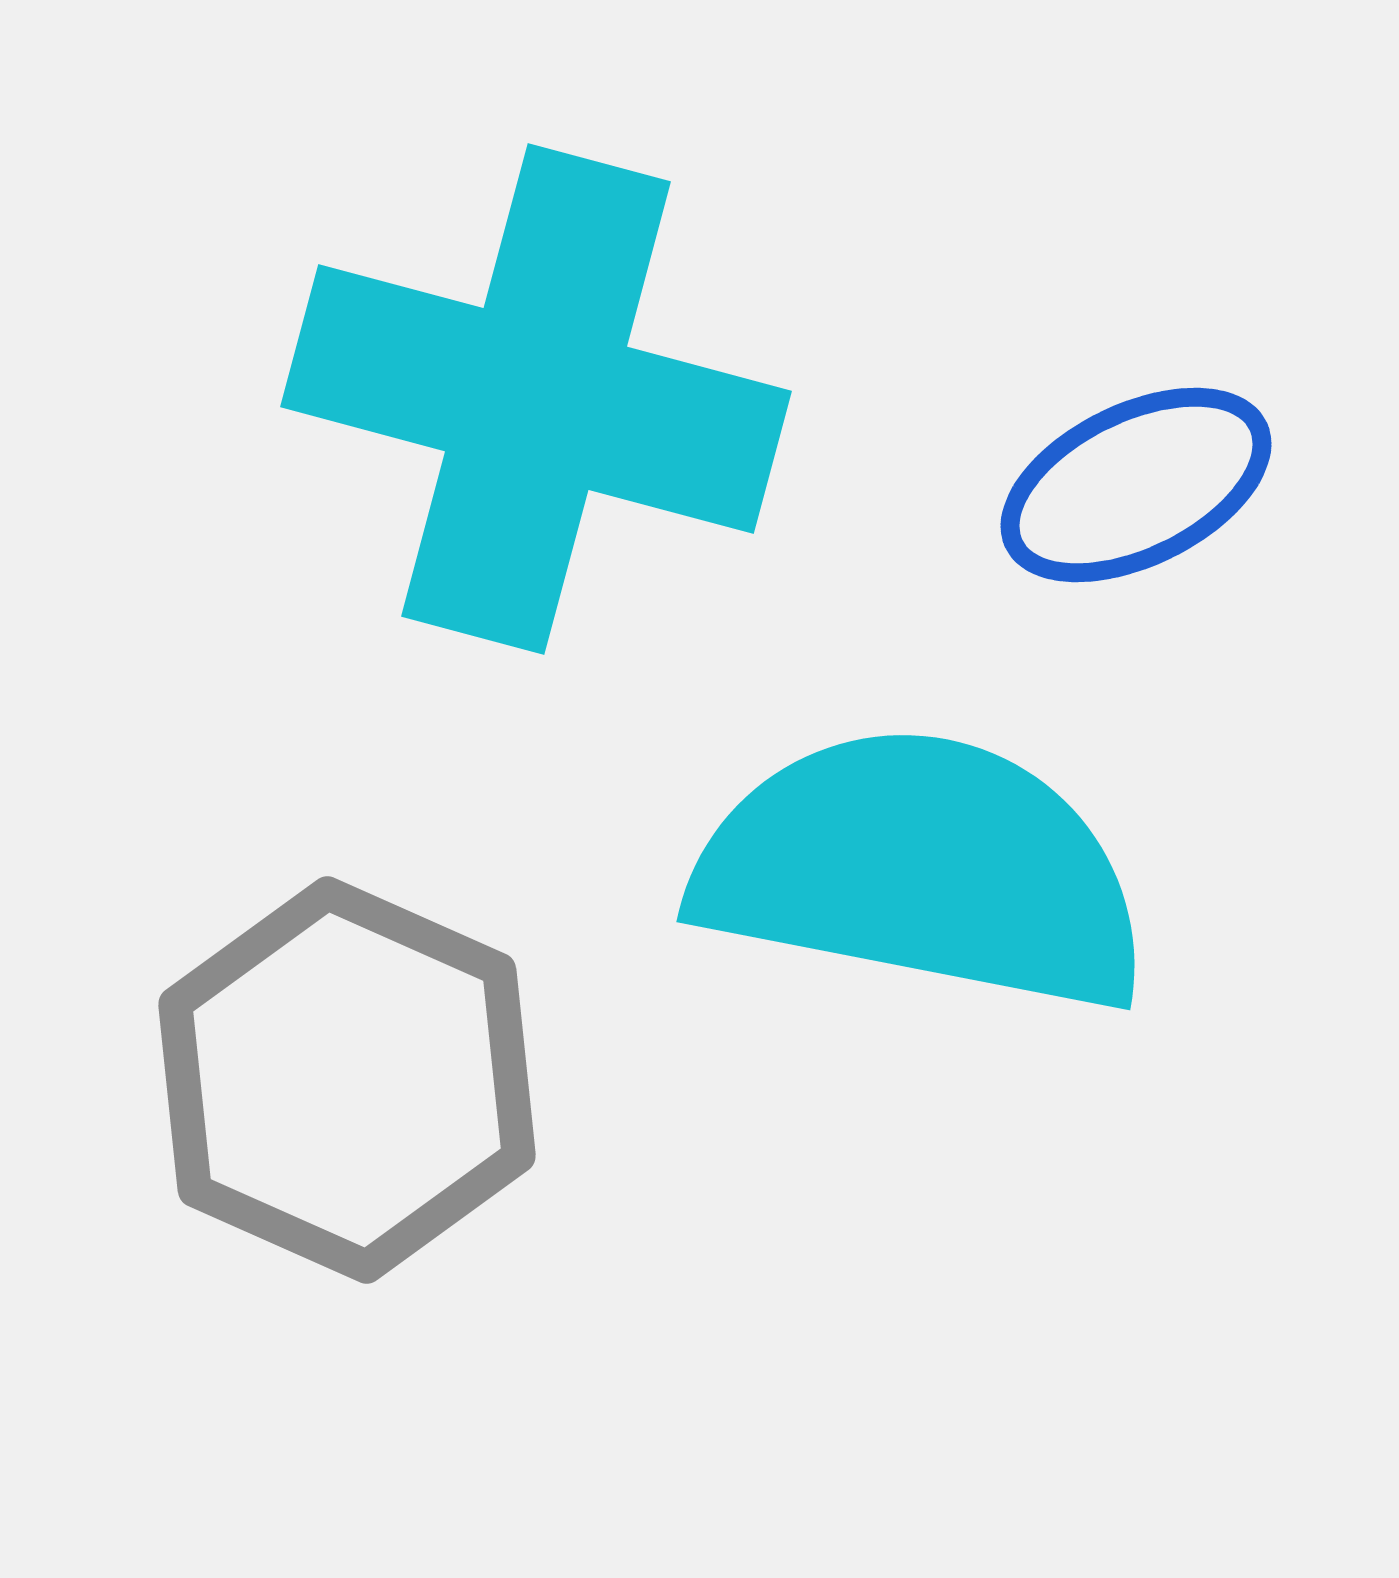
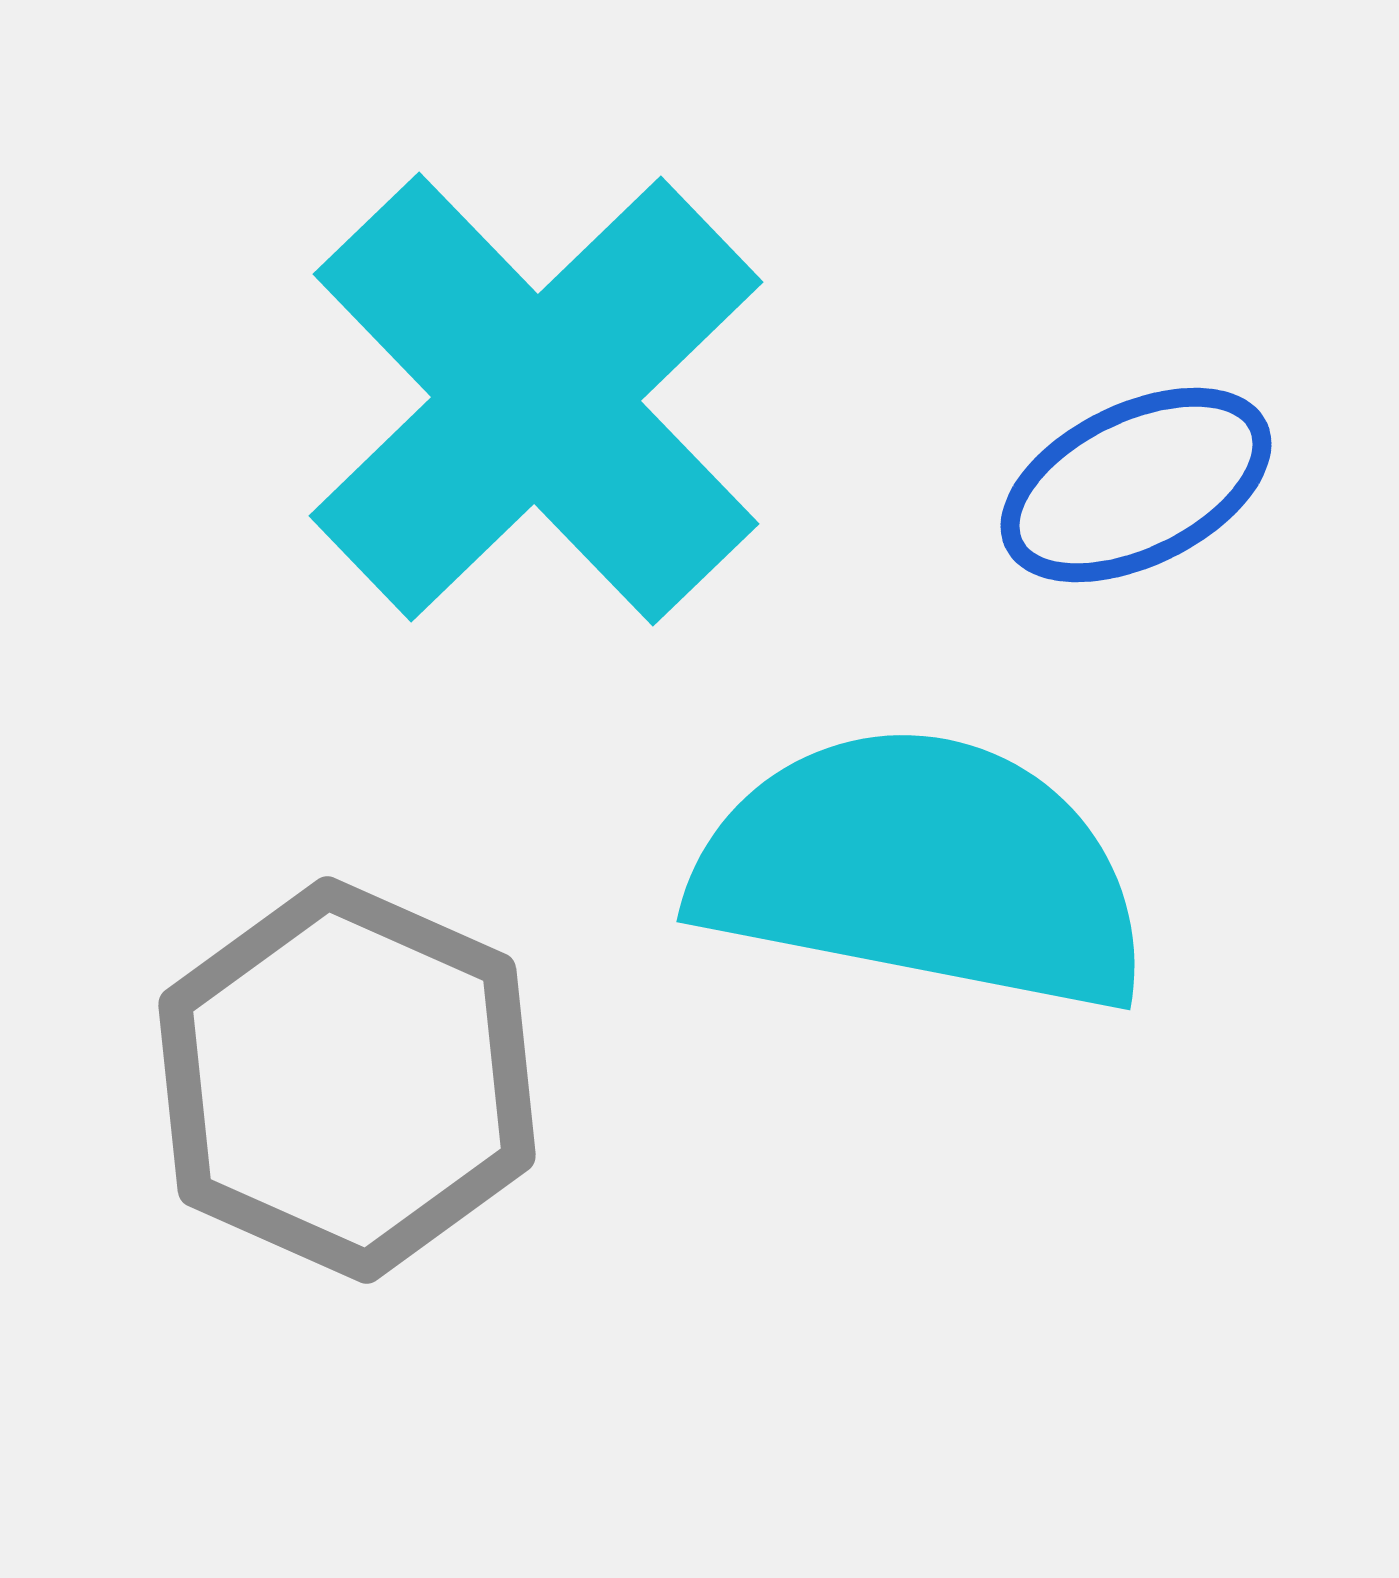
cyan cross: rotated 31 degrees clockwise
